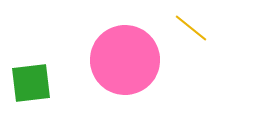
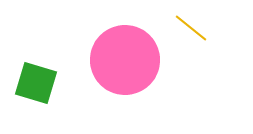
green square: moved 5 px right; rotated 24 degrees clockwise
